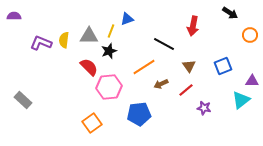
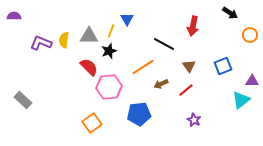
blue triangle: rotated 40 degrees counterclockwise
orange line: moved 1 px left
purple star: moved 10 px left, 12 px down; rotated 16 degrees clockwise
